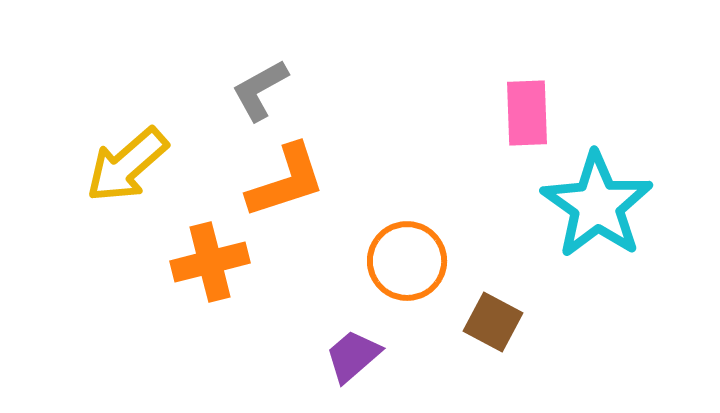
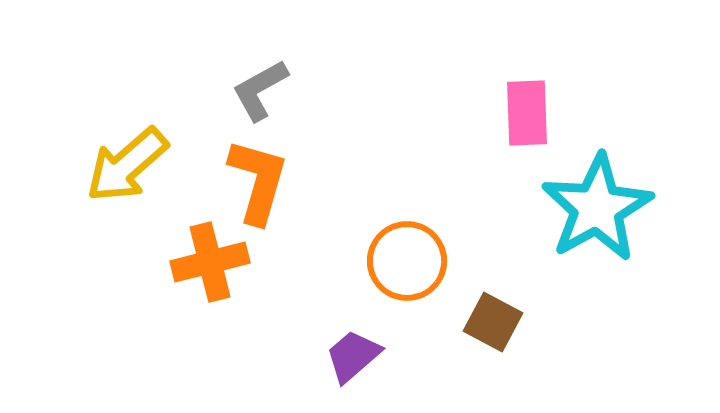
orange L-shape: moved 28 px left; rotated 56 degrees counterclockwise
cyan star: moved 3 px down; rotated 8 degrees clockwise
